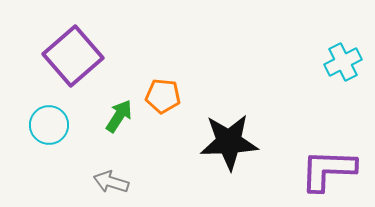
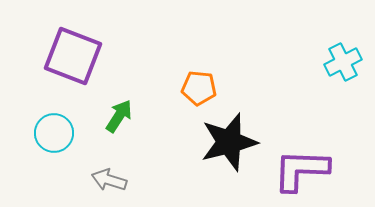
purple square: rotated 28 degrees counterclockwise
orange pentagon: moved 36 px right, 8 px up
cyan circle: moved 5 px right, 8 px down
black star: rotated 12 degrees counterclockwise
purple L-shape: moved 27 px left
gray arrow: moved 2 px left, 2 px up
